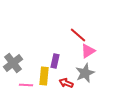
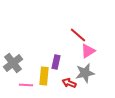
purple rectangle: moved 1 px right, 1 px down
gray star: rotated 12 degrees clockwise
red arrow: moved 3 px right
